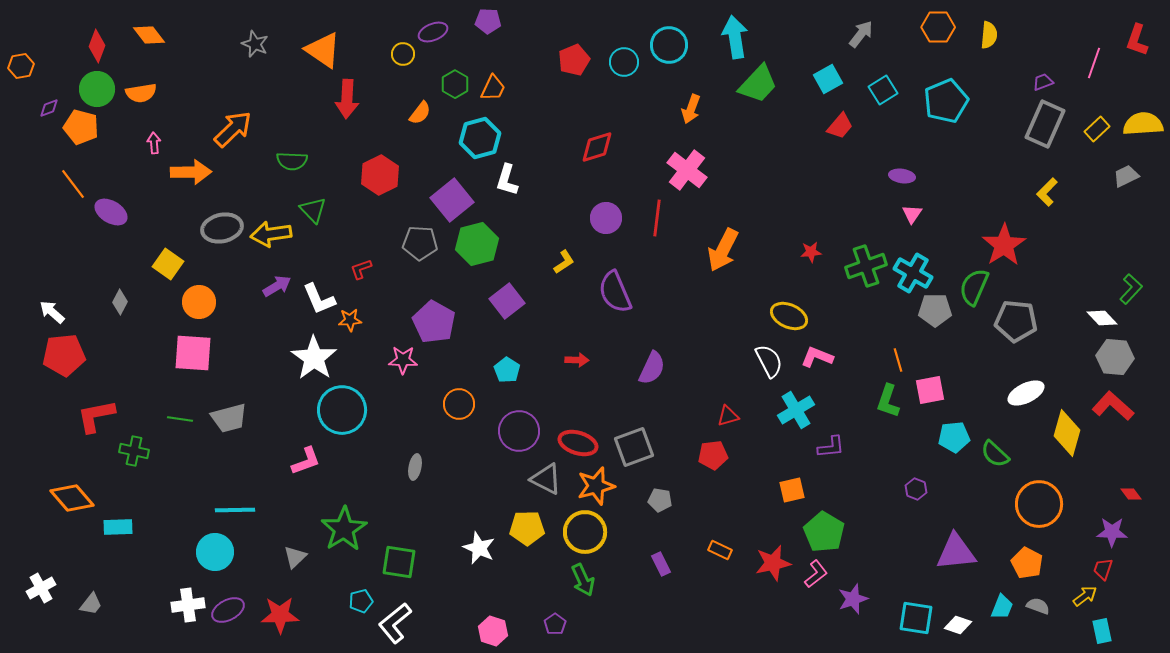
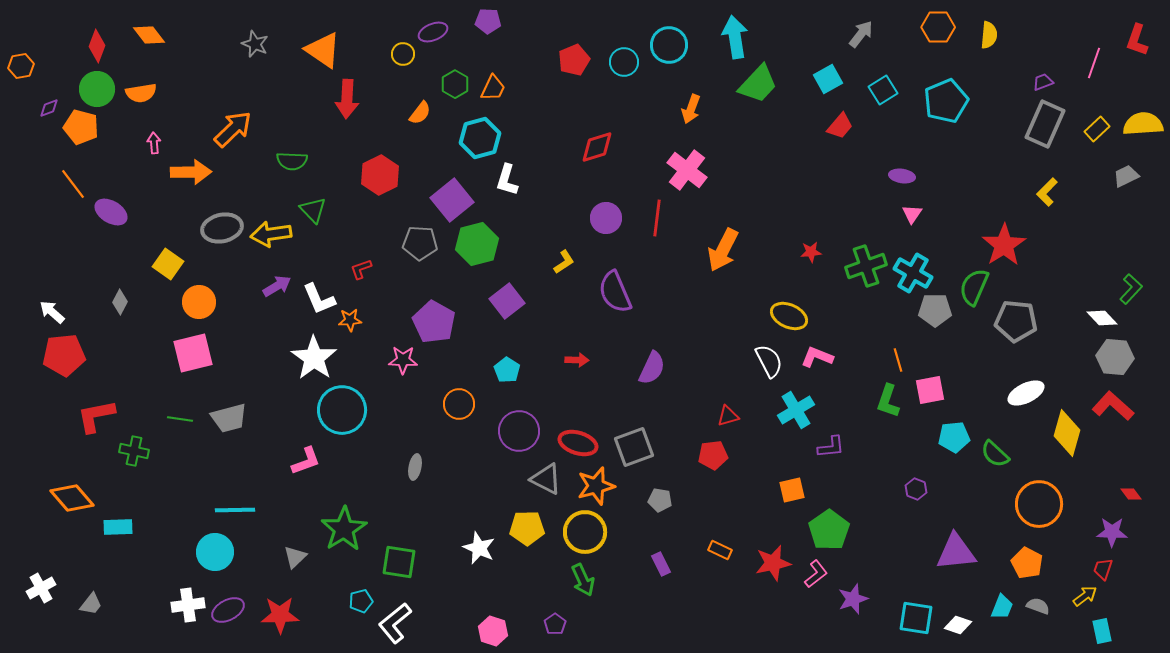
pink square at (193, 353): rotated 18 degrees counterclockwise
green pentagon at (824, 532): moved 5 px right, 2 px up; rotated 6 degrees clockwise
